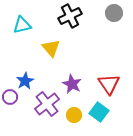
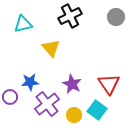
gray circle: moved 2 px right, 4 px down
cyan triangle: moved 1 px right, 1 px up
blue star: moved 5 px right, 1 px down; rotated 24 degrees clockwise
cyan square: moved 2 px left, 2 px up
